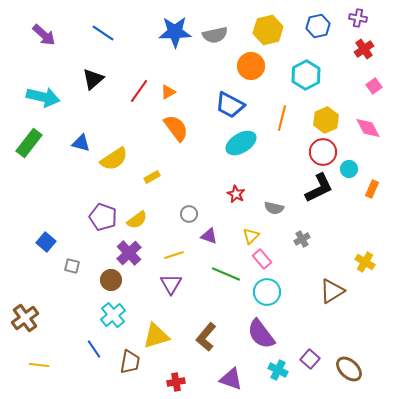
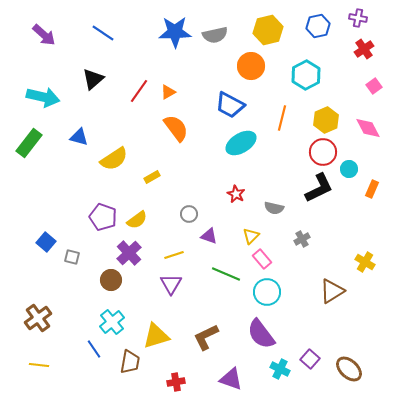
blue triangle at (81, 143): moved 2 px left, 6 px up
gray square at (72, 266): moved 9 px up
cyan cross at (113, 315): moved 1 px left, 7 px down
brown cross at (25, 318): moved 13 px right
brown L-shape at (206, 337): rotated 24 degrees clockwise
cyan cross at (278, 370): moved 2 px right, 1 px up
